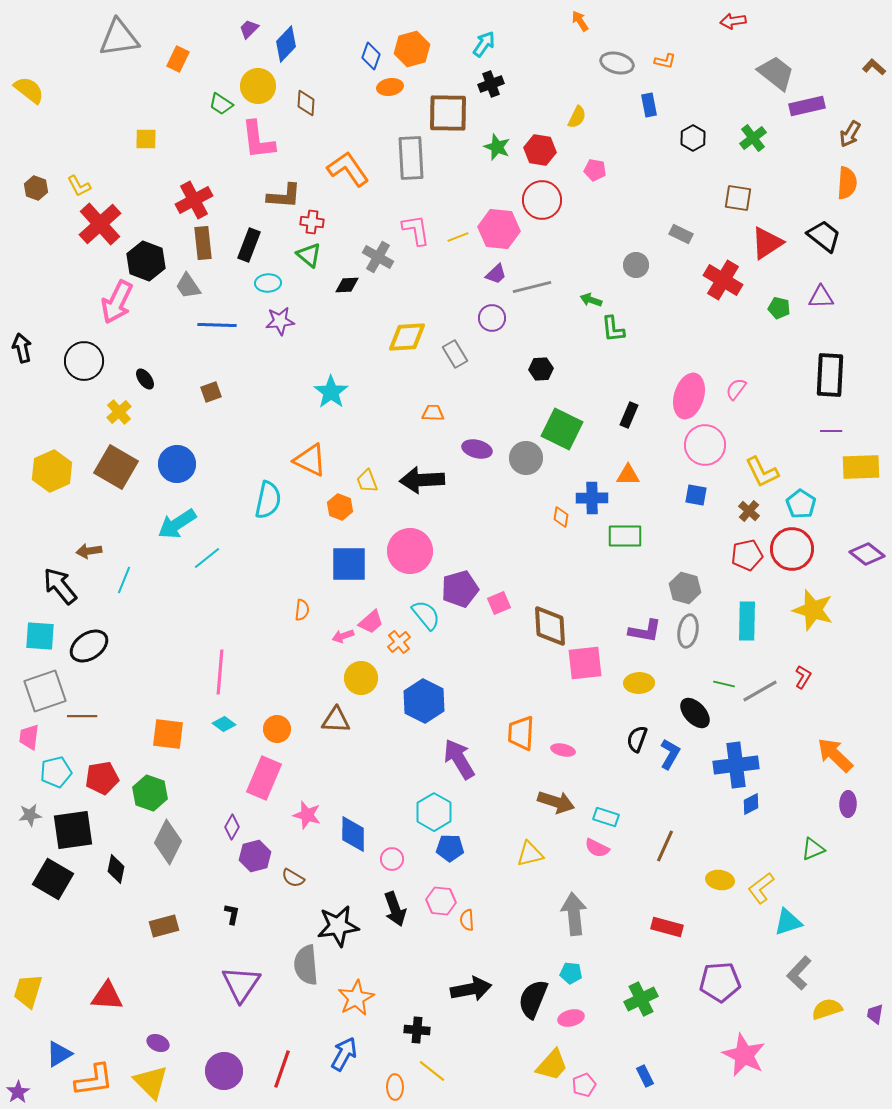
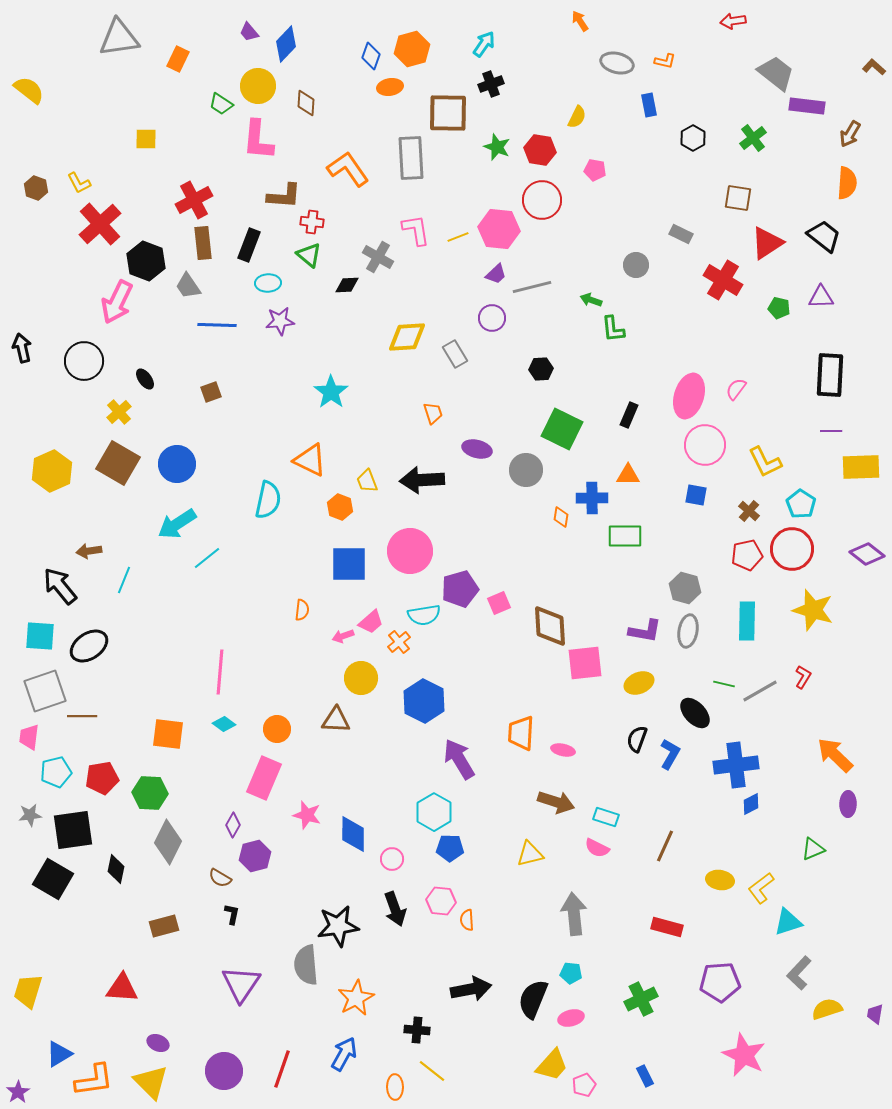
purple trapezoid at (249, 29): moved 3 px down; rotated 85 degrees counterclockwise
purple rectangle at (807, 106): rotated 20 degrees clockwise
pink L-shape at (258, 140): rotated 12 degrees clockwise
yellow L-shape at (79, 186): moved 3 px up
orange trapezoid at (433, 413): rotated 70 degrees clockwise
gray circle at (526, 458): moved 12 px down
brown square at (116, 467): moved 2 px right, 4 px up
yellow L-shape at (762, 472): moved 3 px right, 10 px up
cyan semicircle at (426, 615): moved 2 px left; rotated 120 degrees clockwise
yellow ellipse at (639, 683): rotated 20 degrees counterclockwise
green hexagon at (150, 793): rotated 16 degrees counterclockwise
purple diamond at (232, 827): moved 1 px right, 2 px up
brown semicircle at (293, 878): moved 73 px left
red triangle at (107, 996): moved 15 px right, 8 px up
